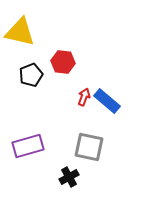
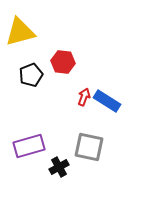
yellow triangle: rotated 28 degrees counterclockwise
blue rectangle: rotated 8 degrees counterclockwise
purple rectangle: moved 1 px right
black cross: moved 10 px left, 10 px up
